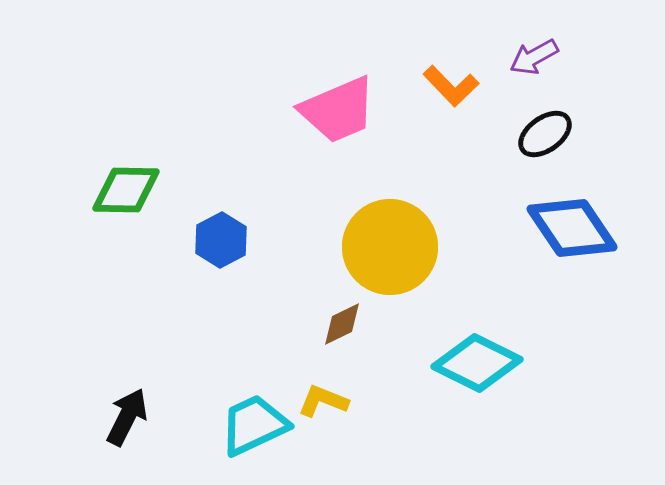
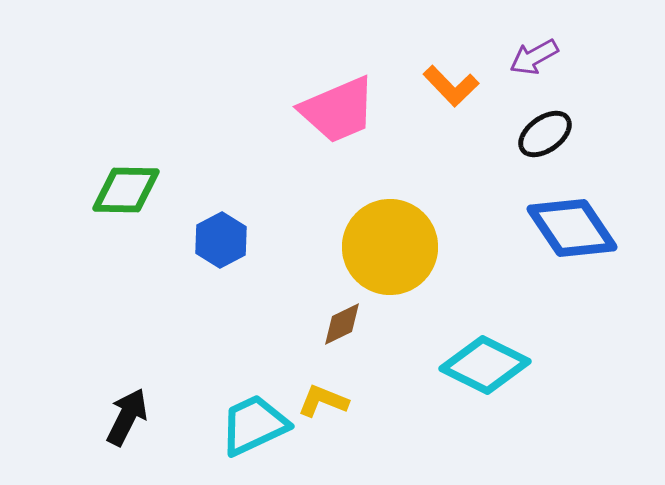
cyan diamond: moved 8 px right, 2 px down
